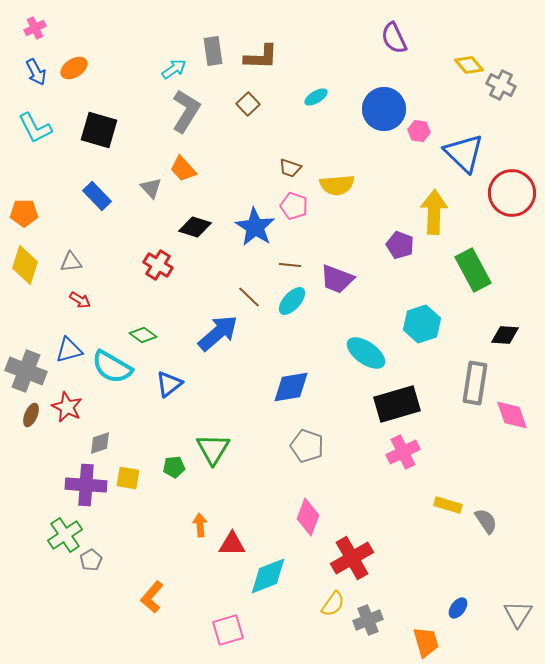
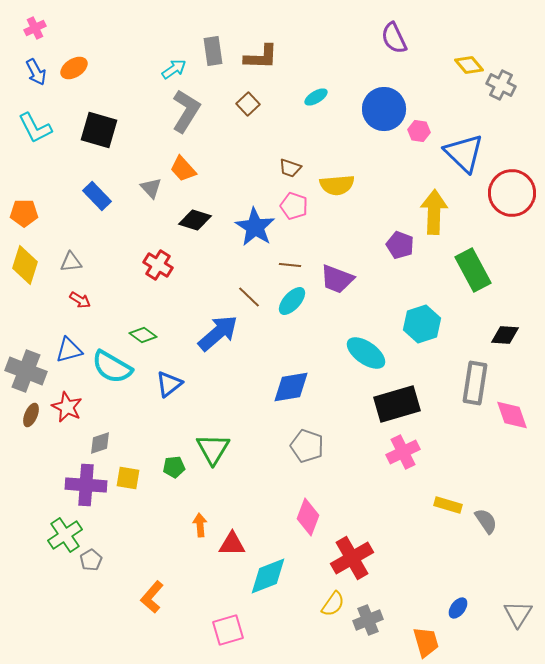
black diamond at (195, 227): moved 7 px up
